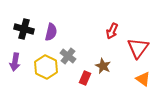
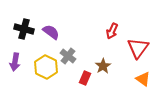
purple semicircle: rotated 66 degrees counterclockwise
brown star: rotated 14 degrees clockwise
